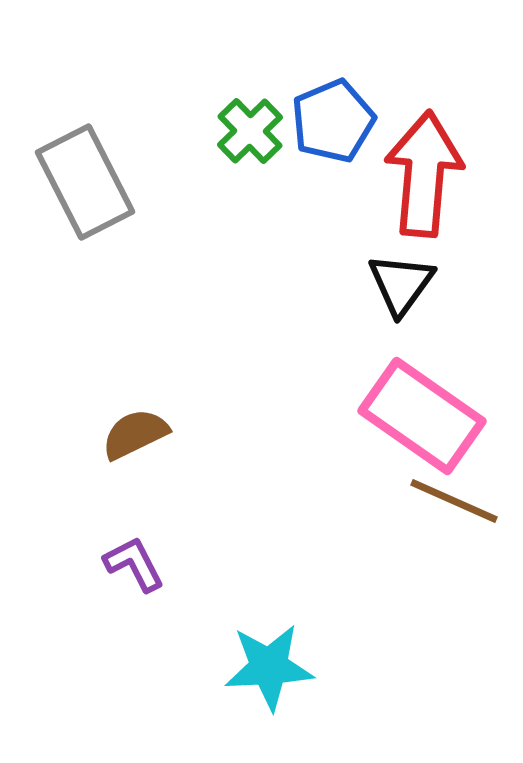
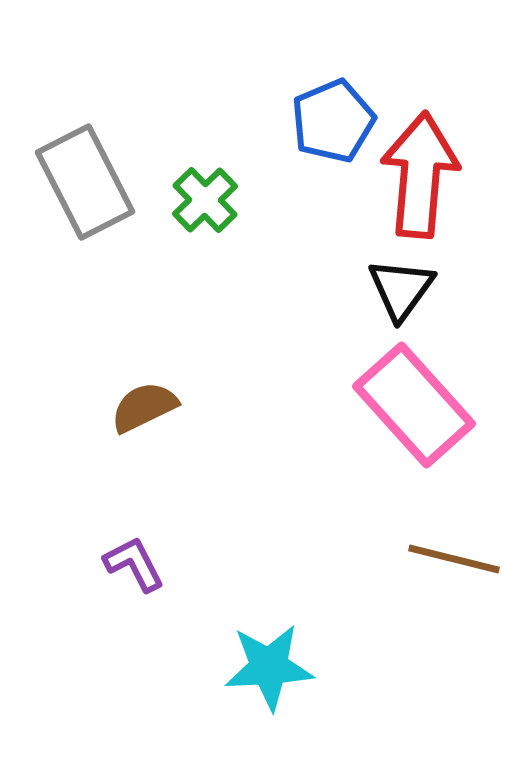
green cross: moved 45 px left, 69 px down
red arrow: moved 4 px left, 1 px down
black triangle: moved 5 px down
pink rectangle: moved 8 px left, 11 px up; rotated 13 degrees clockwise
brown semicircle: moved 9 px right, 27 px up
brown line: moved 58 px down; rotated 10 degrees counterclockwise
